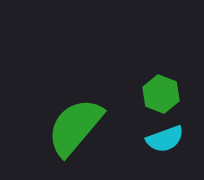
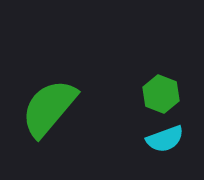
green semicircle: moved 26 px left, 19 px up
